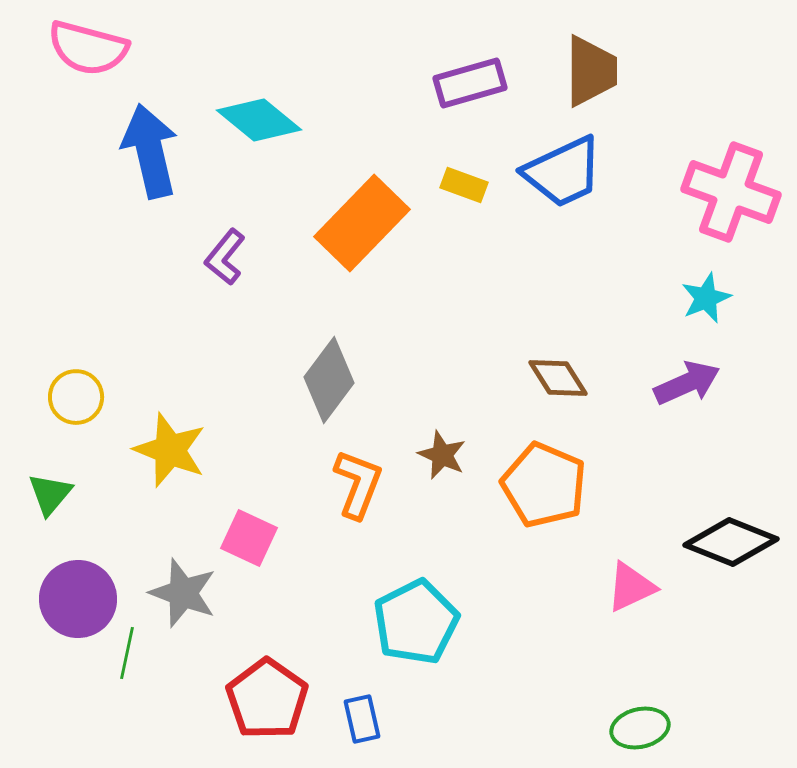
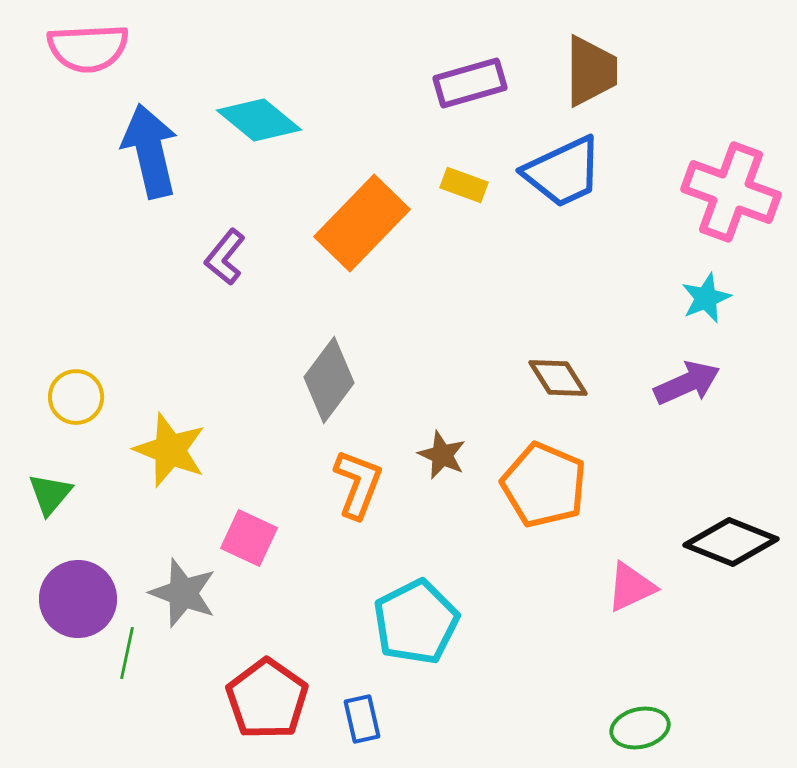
pink semicircle: rotated 18 degrees counterclockwise
